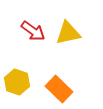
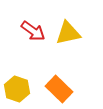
yellow hexagon: moved 7 px down
